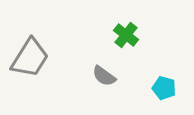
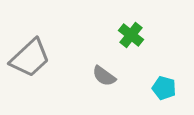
green cross: moved 5 px right
gray trapezoid: rotated 15 degrees clockwise
